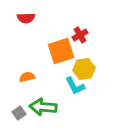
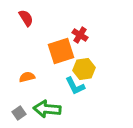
red semicircle: rotated 120 degrees counterclockwise
red cross: rotated 28 degrees counterclockwise
green arrow: moved 4 px right, 2 px down
